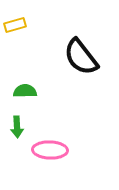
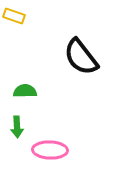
yellow rectangle: moved 1 px left, 9 px up; rotated 35 degrees clockwise
